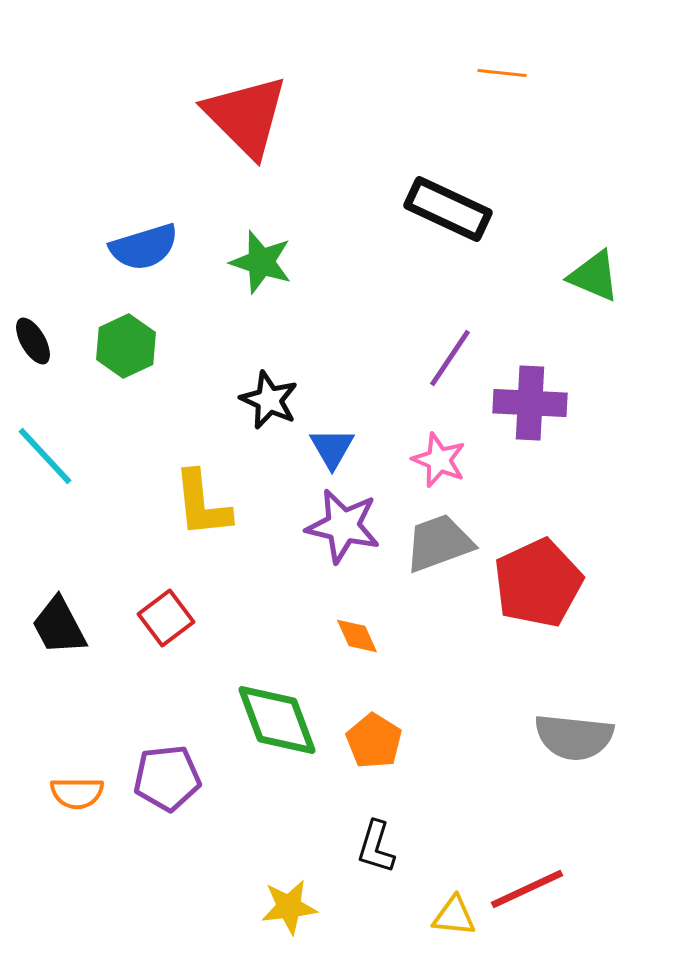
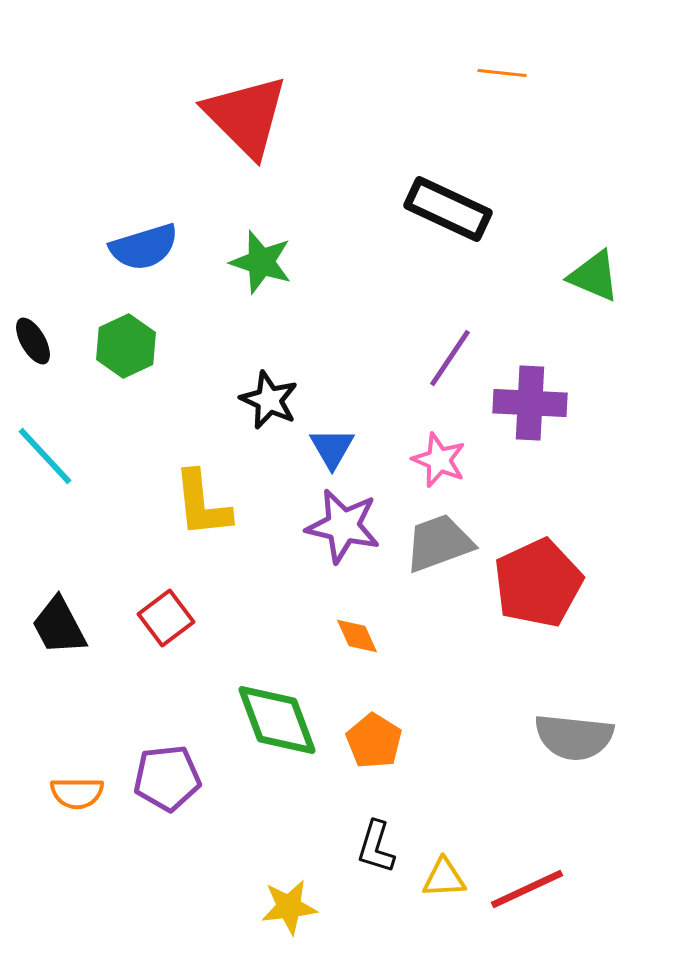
yellow triangle: moved 10 px left, 38 px up; rotated 9 degrees counterclockwise
